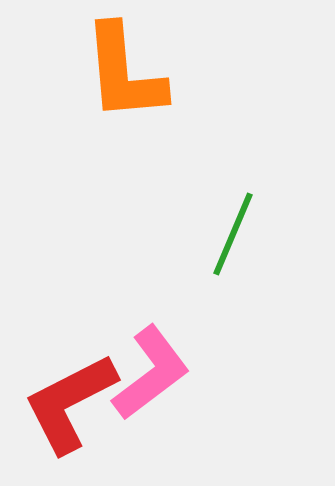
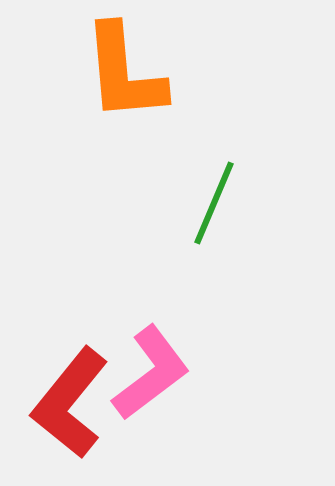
green line: moved 19 px left, 31 px up
red L-shape: rotated 24 degrees counterclockwise
